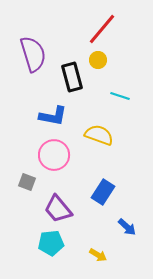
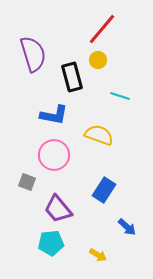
blue L-shape: moved 1 px right, 1 px up
blue rectangle: moved 1 px right, 2 px up
